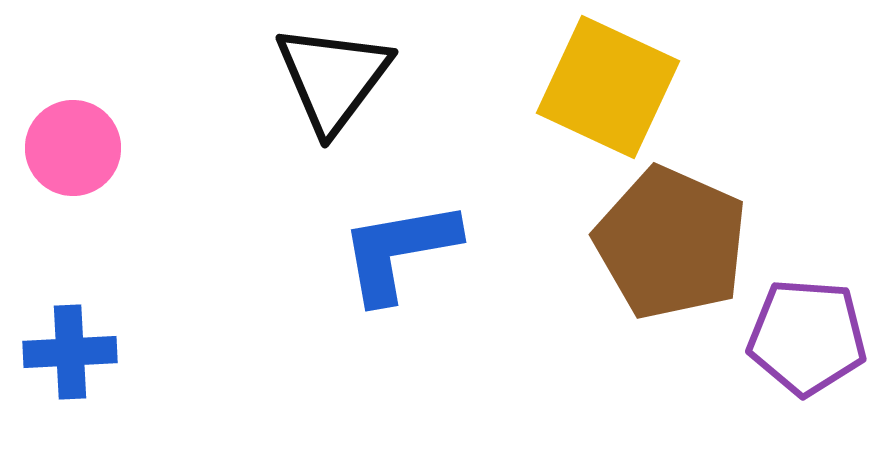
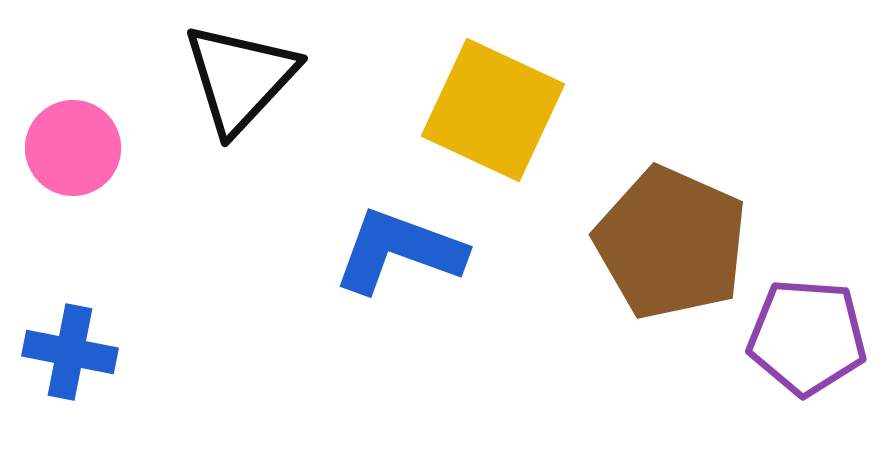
black triangle: moved 93 px left; rotated 6 degrees clockwise
yellow square: moved 115 px left, 23 px down
blue L-shape: rotated 30 degrees clockwise
blue cross: rotated 14 degrees clockwise
